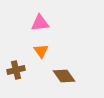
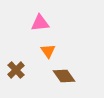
orange triangle: moved 7 px right
brown cross: rotated 30 degrees counterclockwise
